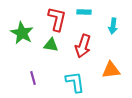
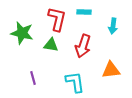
green star: rotated 15 degrees counterclockwise
